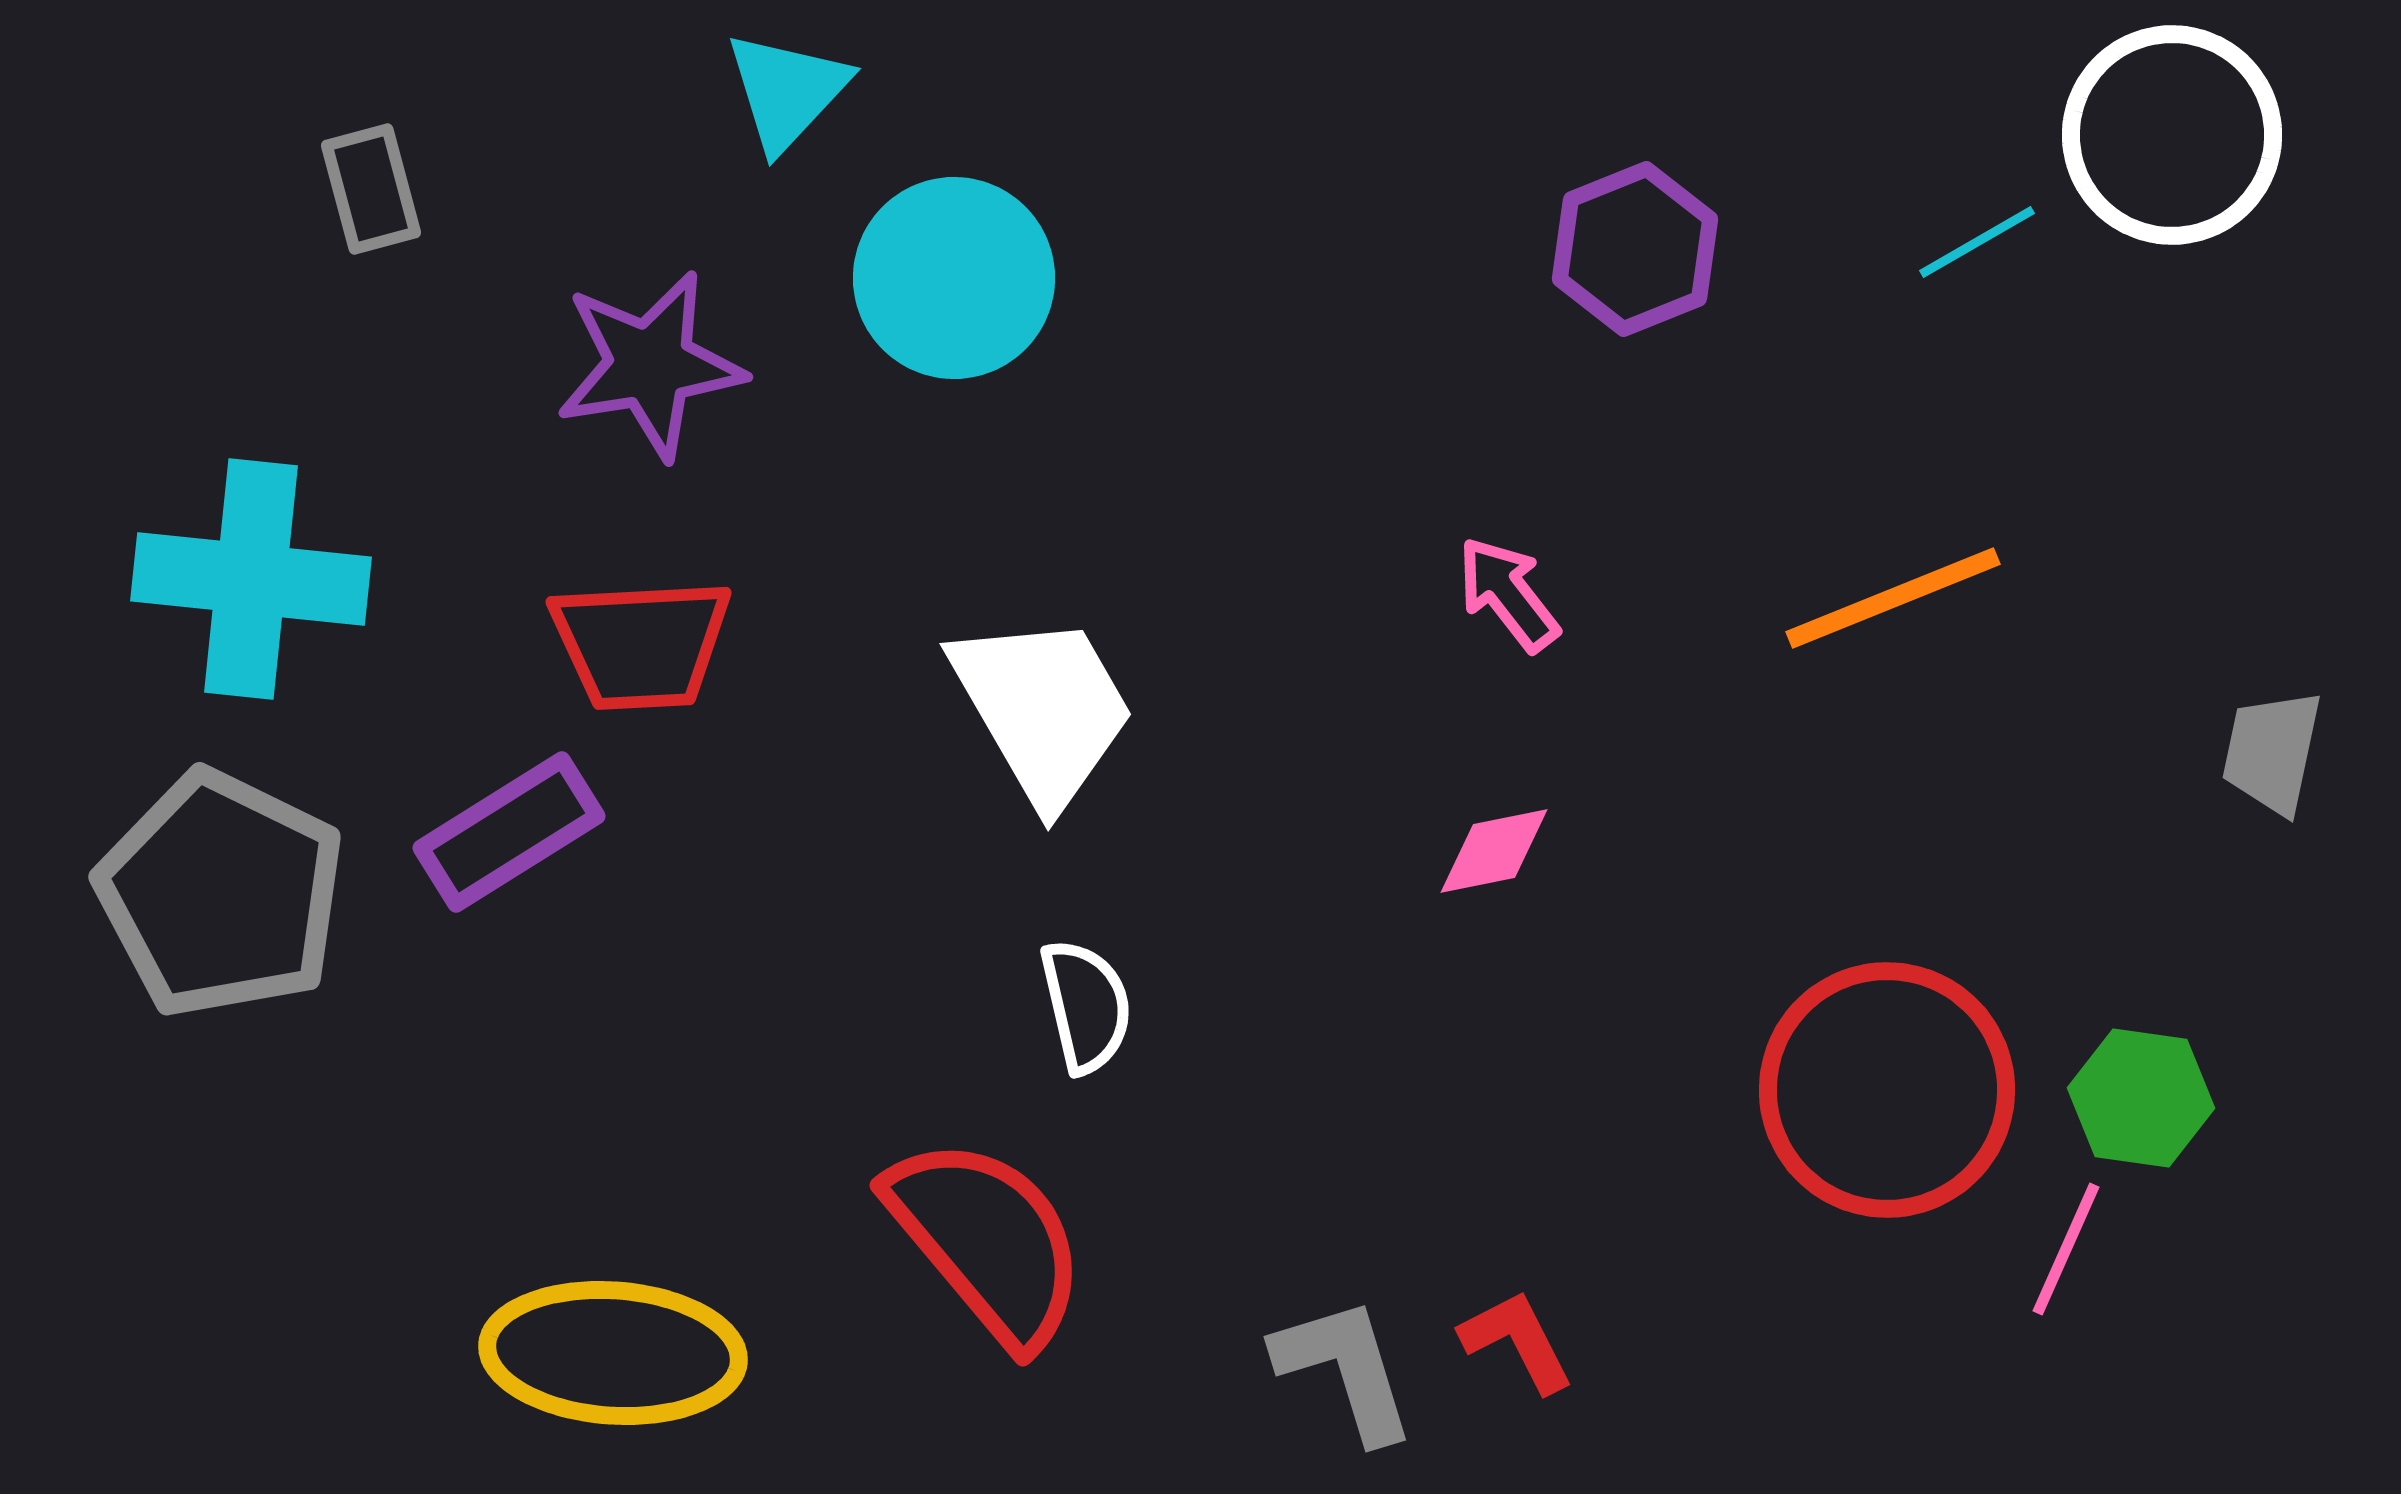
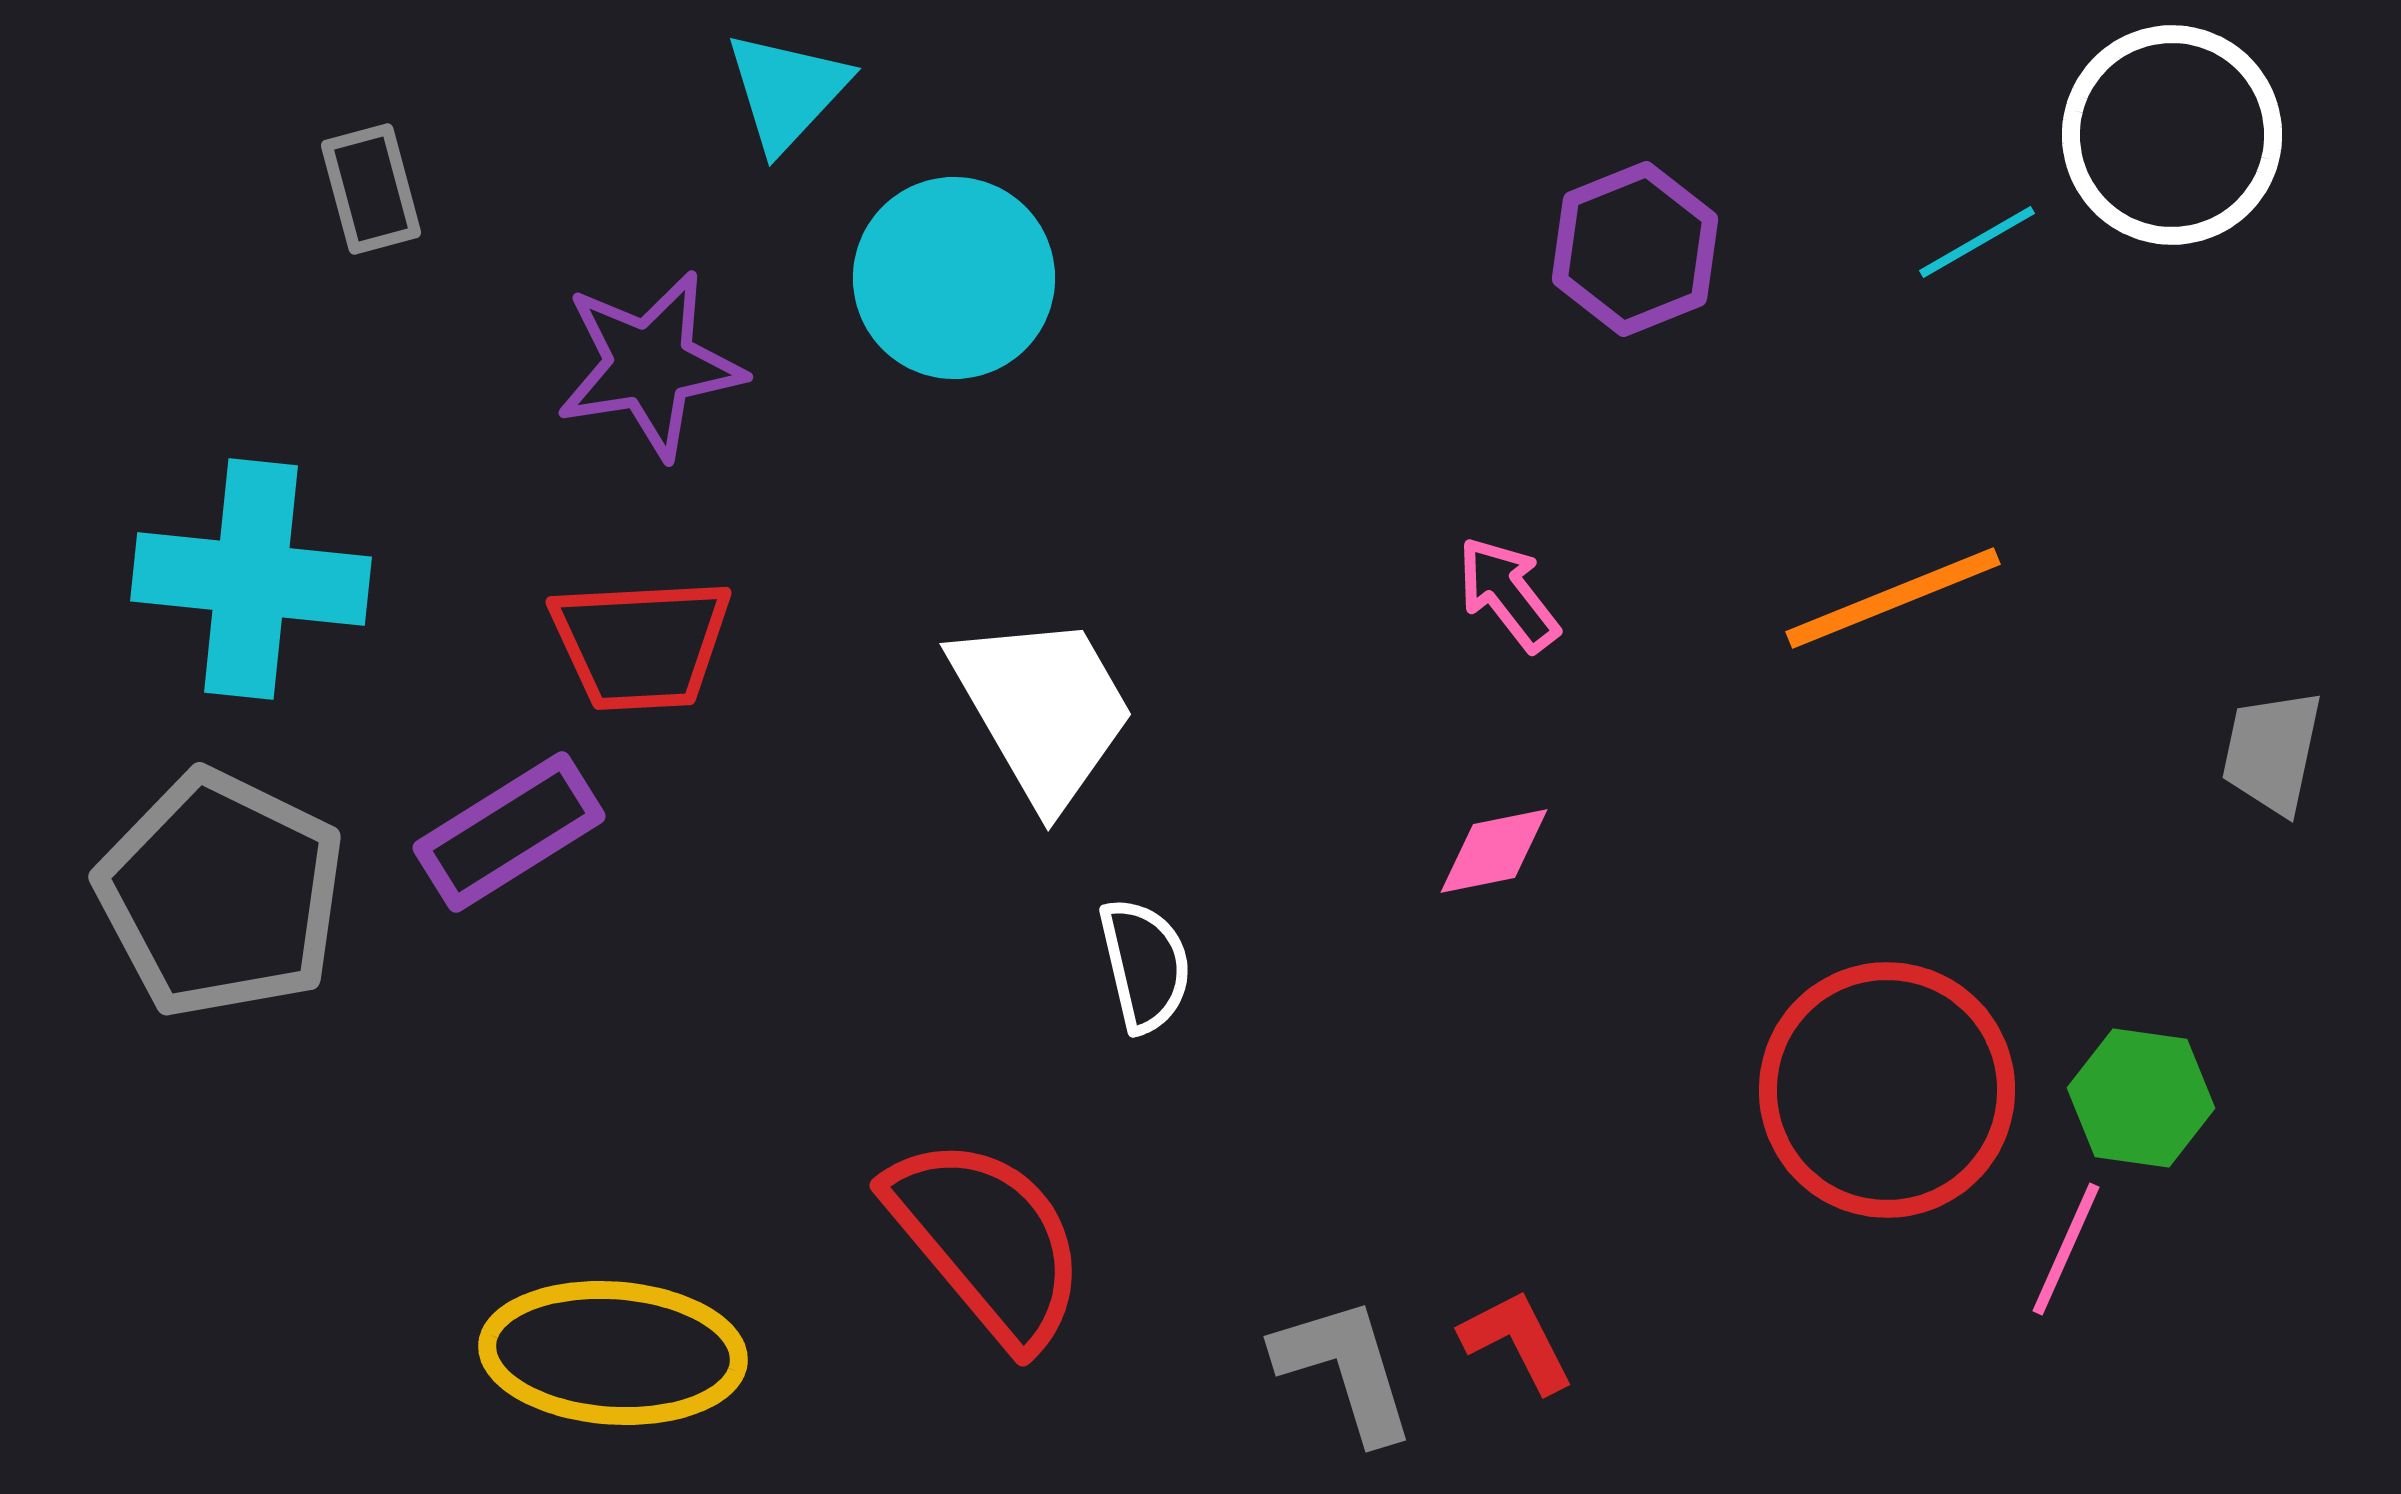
white semicircle: moved 59 px right, 41 px up
